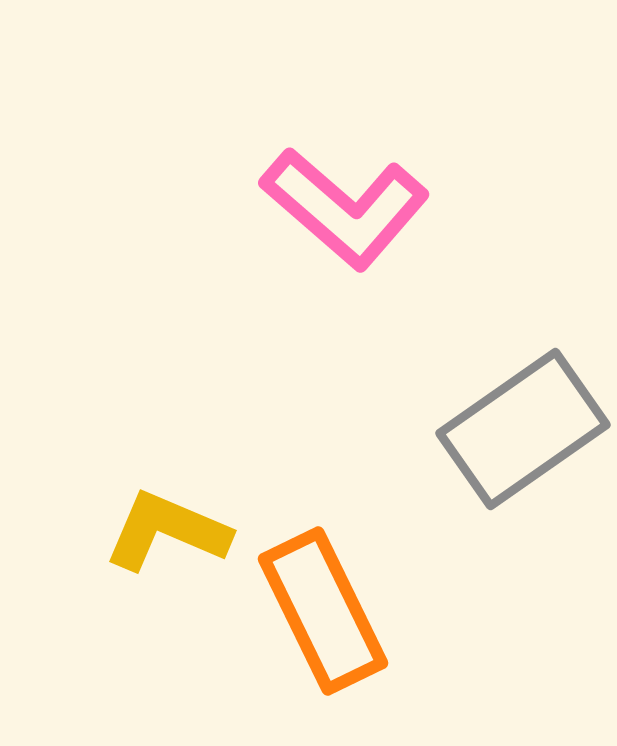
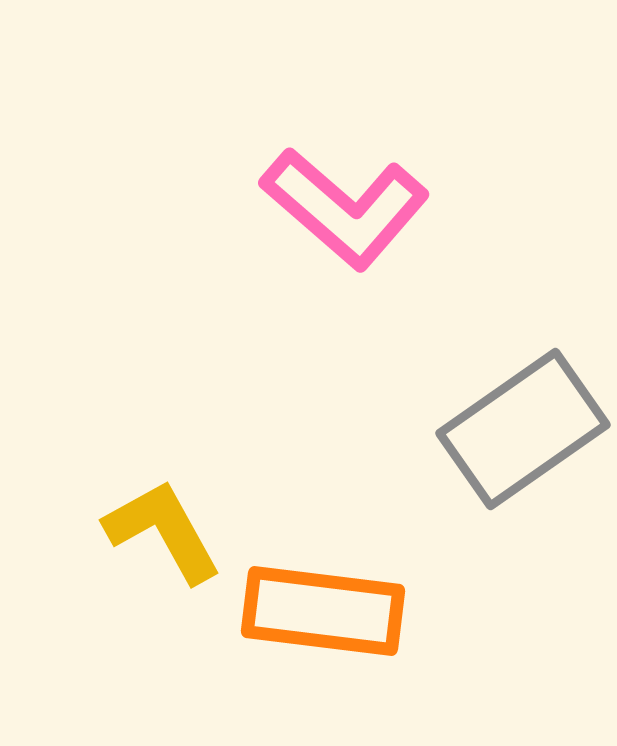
yellow L-shape: moved 4 px left; rotated 38 degrees clockwise
orange rectangle: rotated 57 degrees counterclockwise
